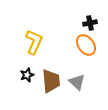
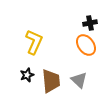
gray triangle: moved 2 px right, 2 px up
